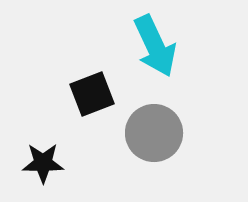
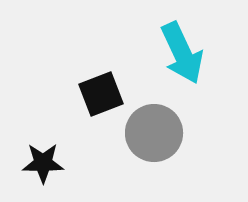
cyan arrow: moved 27 px right, 7 px down
black square: moved 9 px right
